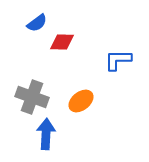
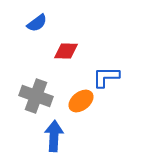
red diamond: moved 4 px right, 9 px down
blue L-shape: moved 12 px left, 17 px down
gray cross: moved 4 px right, 1 px up
blue arrow: moved 8 px right, 2 px down
